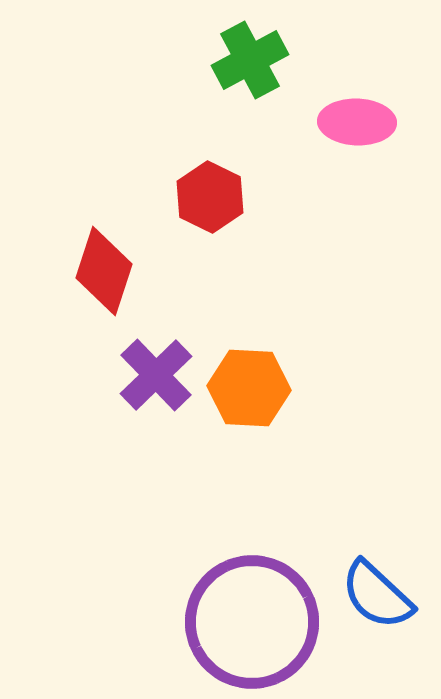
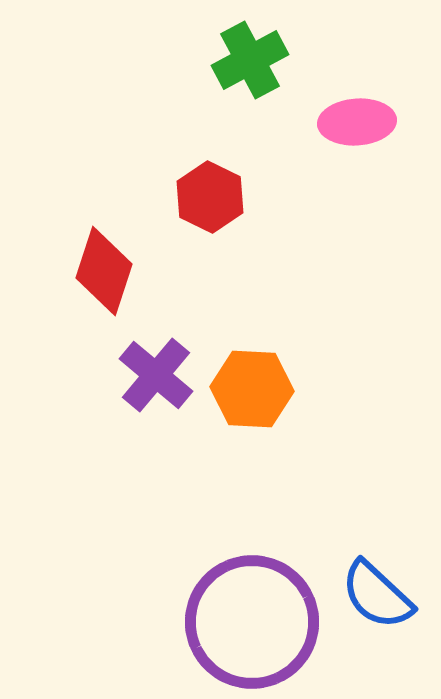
pink ellipse: rotated 6 degrees counterclockwise
purple cross: rotated 6 degrees counterclockwise
orange hexagon: moved 3 px right, 1 px down
